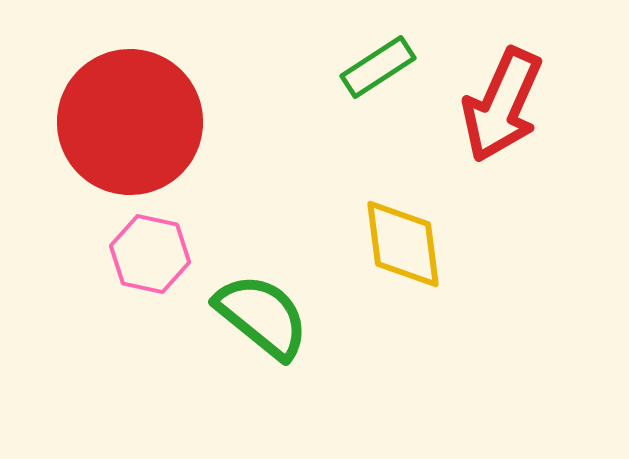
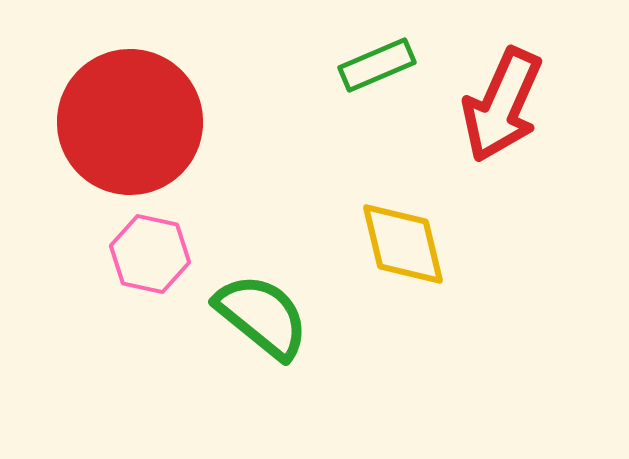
green rectangle: moved 1 px left, 2 px up; rotated 10 degrees clockwise
yellow diamond: rotated 6 degrees counterclockwise
